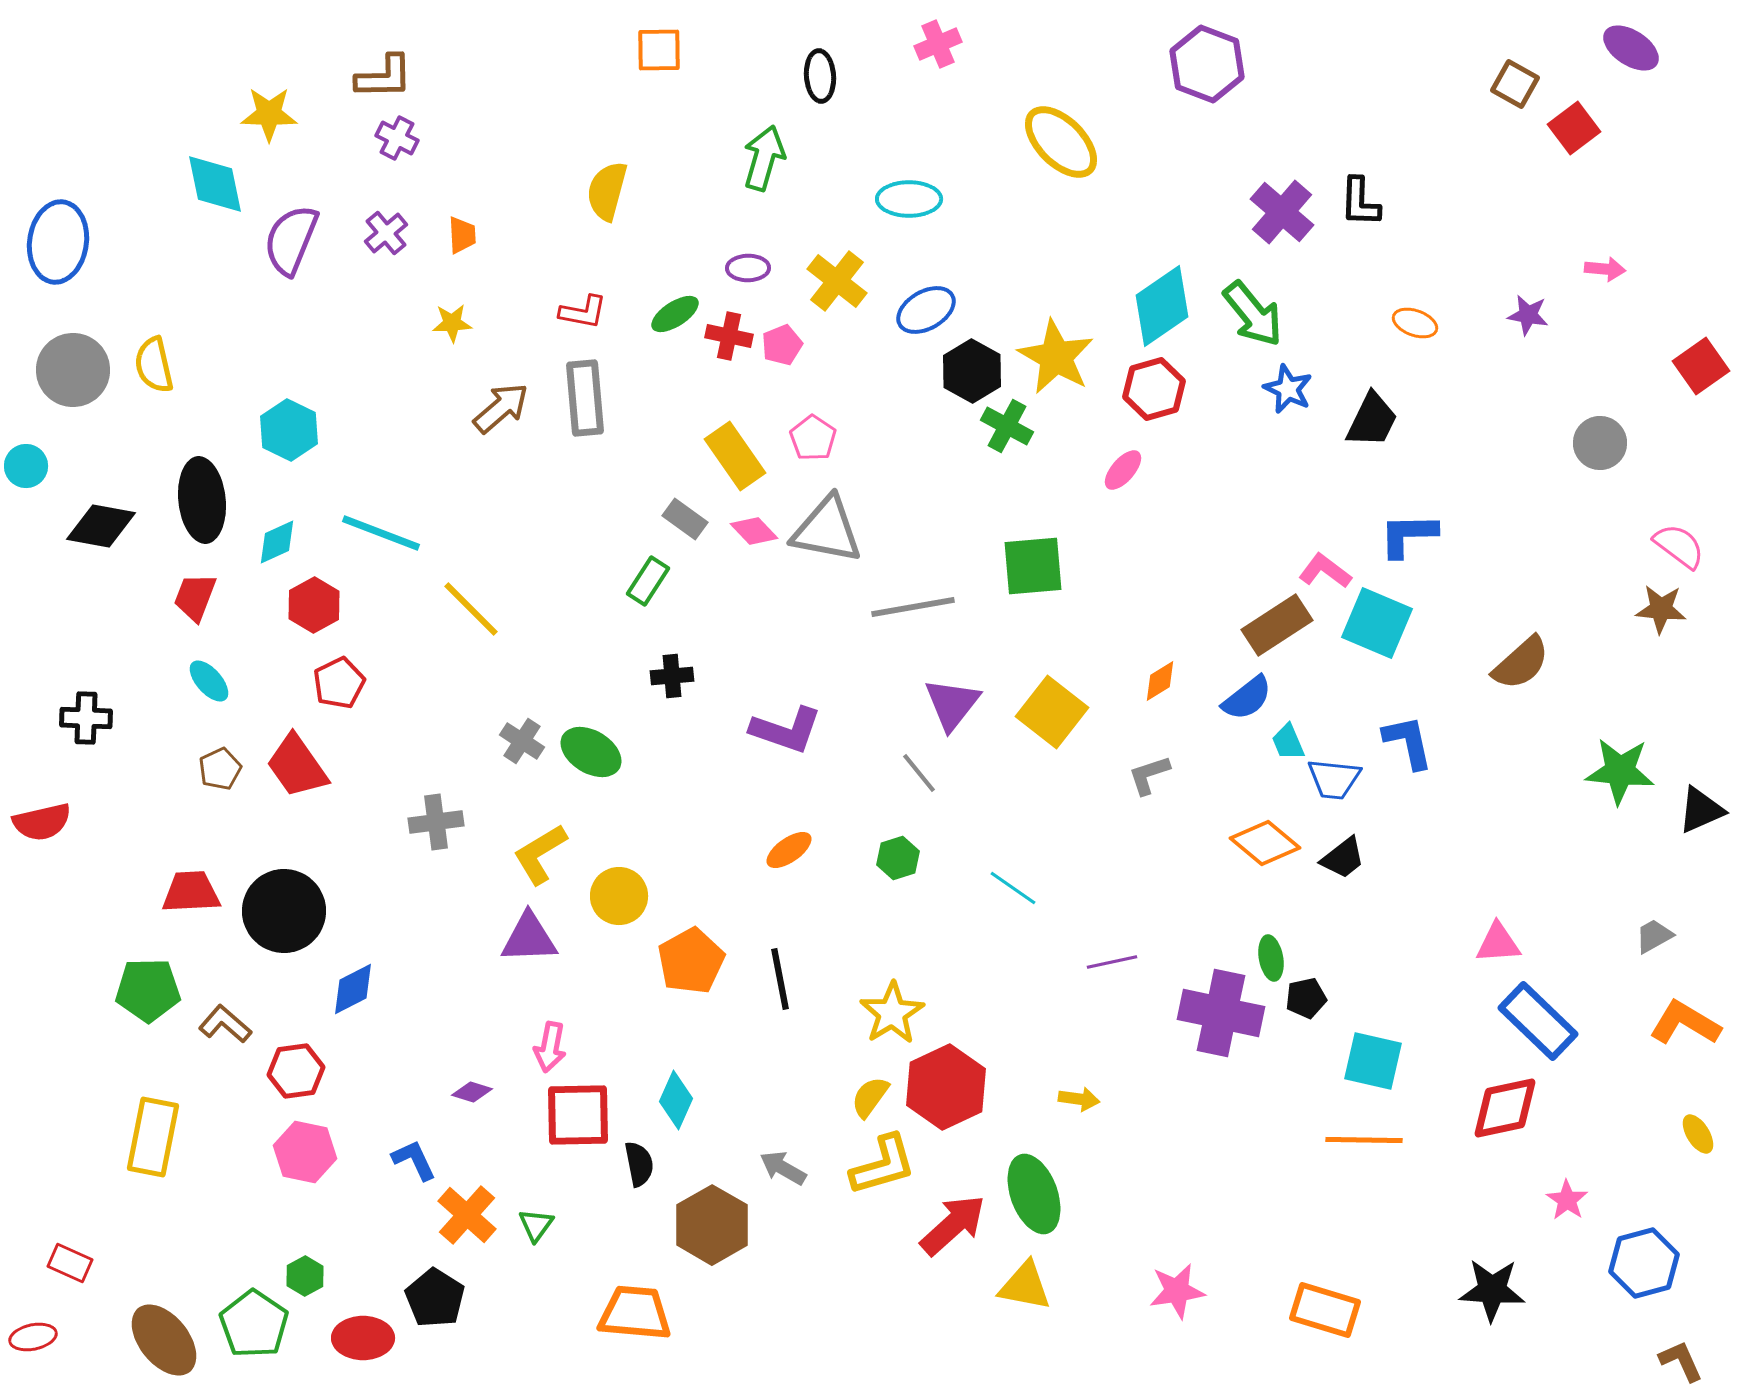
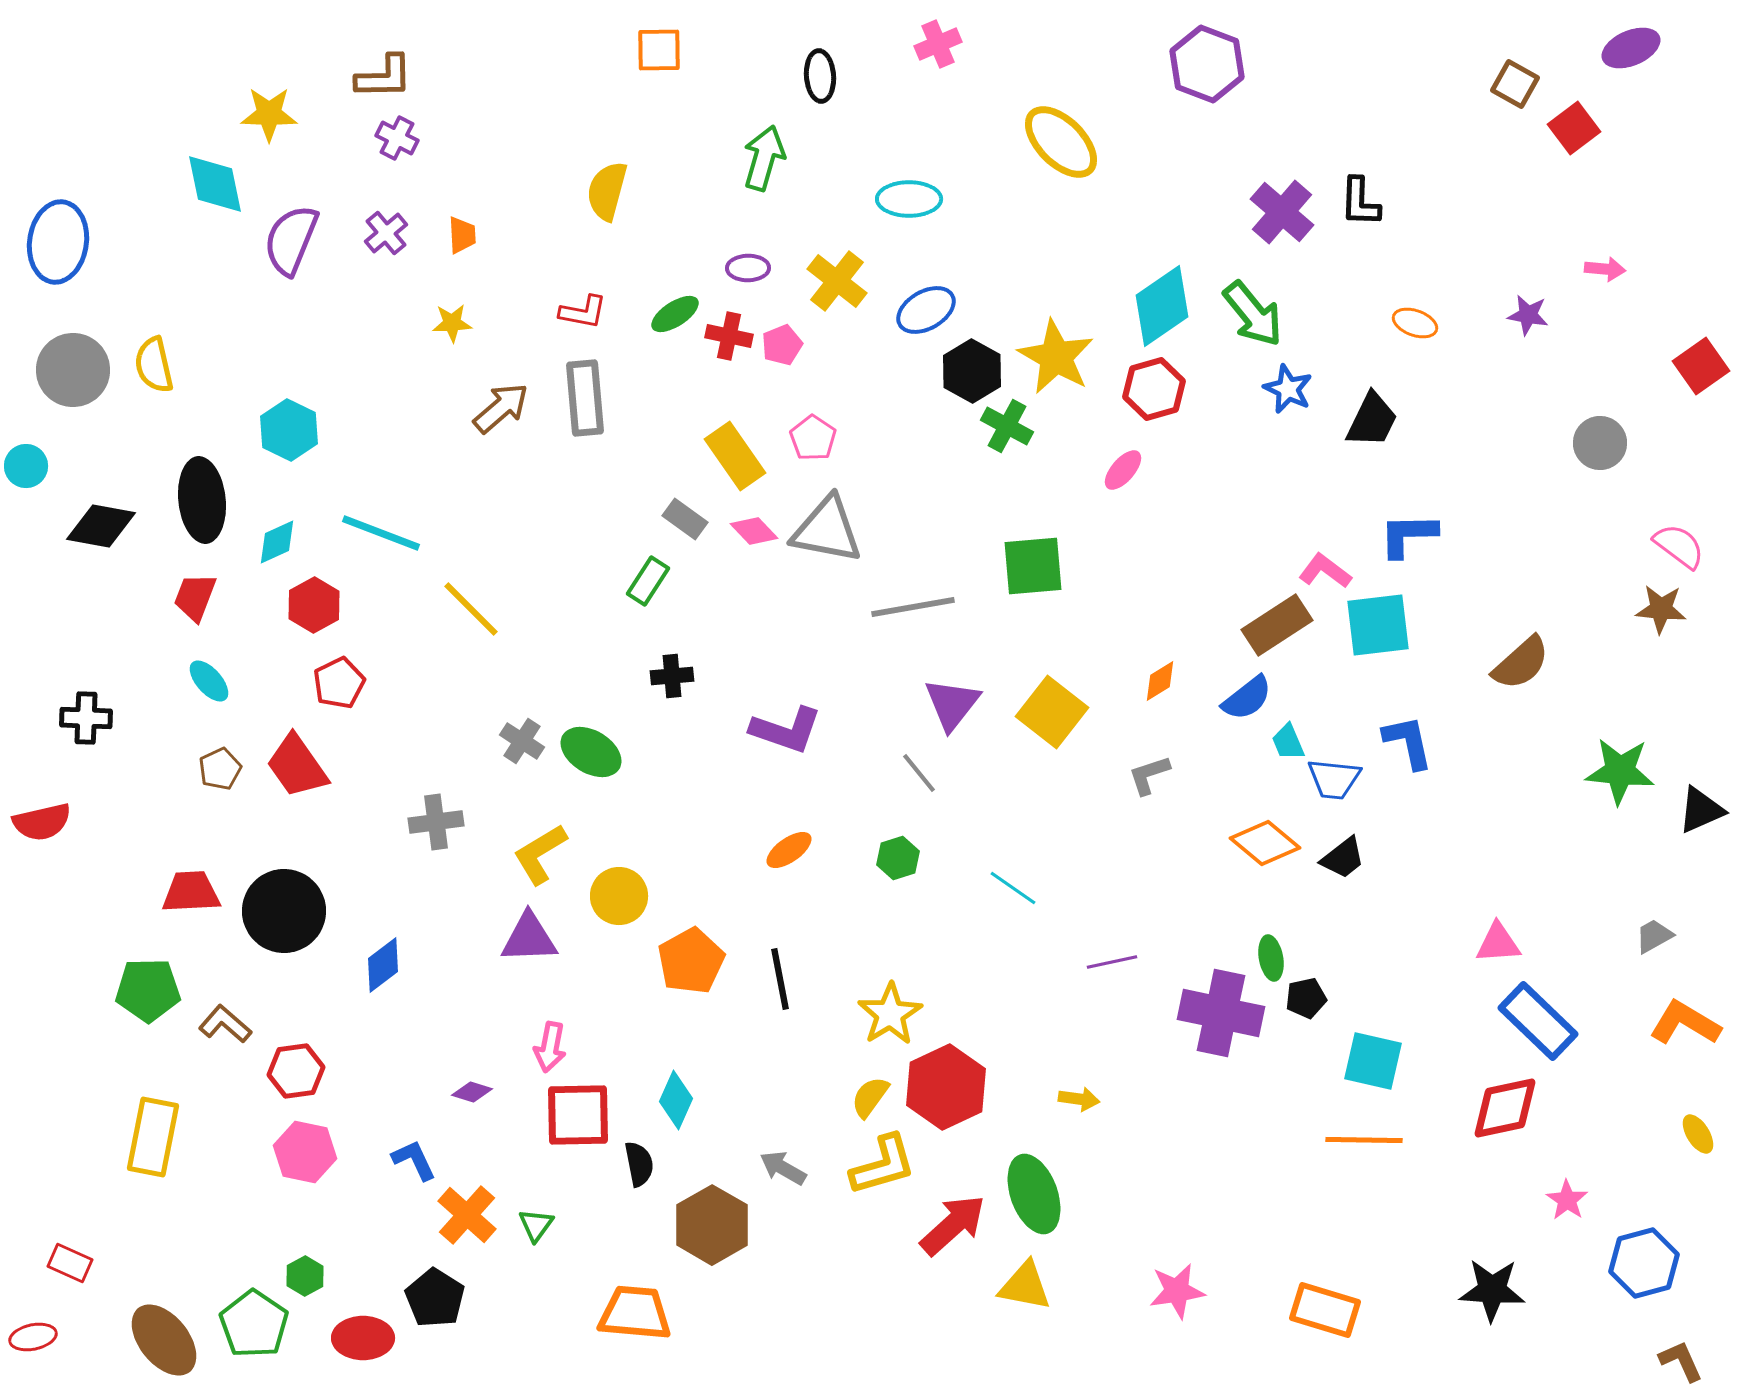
purple ellipse at (1631, 48): rotated 56 degrees counterclockwise
cyan square at (1377, 623): moved 1 px right, 2 px down; rotated 30 degrees counterclockwise
blue diamond at (353, 989): moved 30 px right, 24 px up; rotated 10 degrees counterclockwise
yellow star at (892, 1013): moved 2 px left, 1 px down
